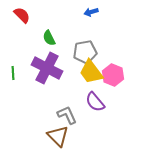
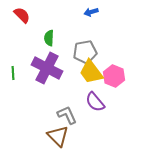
green semicircle: rotated 28 degrees clockwise
pink hexagon: moved 1 px right, 1 px down
